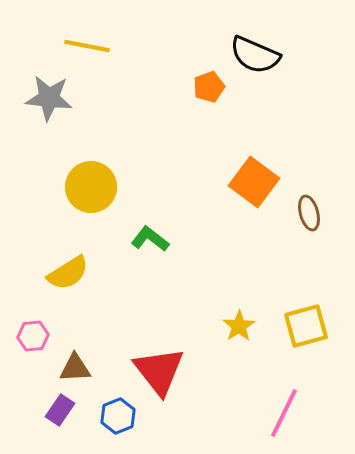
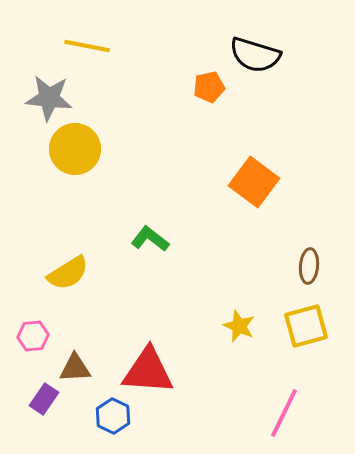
black semicircle: rotated 6 degrees counterclockwise
orange pentagon: rotated 8 degrees clockwise
yellow circle: moved 16 px left, 38 px up
brown ellipse: moved 53 px down; rotated 20 degrees clockwise
yellow star: rotated 16 degrees counterclockwise
red triangle: moved 11 px left; rotated 48 degrees counterclockwise
purple rectangle: moved 16 px left, 11 px up
blue hexagon: moved 5 px left; rotated 12 degrees counterclockwise
